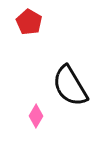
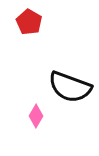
black semicircle: moved 1 px down; rotated 39 degrees counterclockwise
